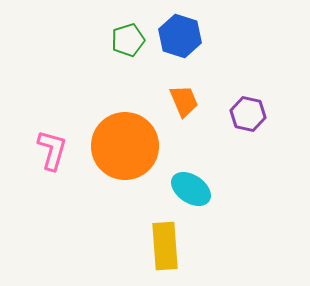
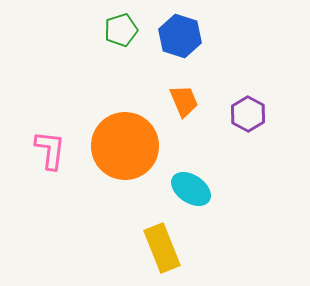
green pentagon: moved 7 px left, 10 px up
purple hexagon: rotated 16 degrees clockwise
pink L-shape: moved 2 px left; rotated 9 degrees counterclockwise
yellow rectangle: moved 3 px left, 2 px down; rotated 18 degrees counterclockwise
